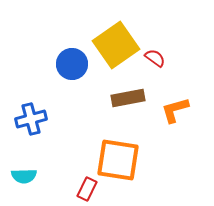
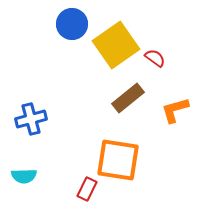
blue circle: moved 40 px up
brown rectangle: rotated 28 degrees counterclockwise
